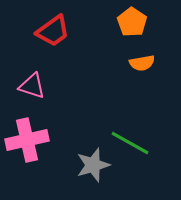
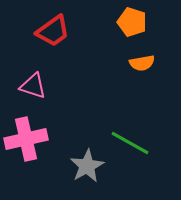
orange pentagon: rotated 16 degrees counterclockwise
pink triangle: moved 1 px right
pink cross: moved 1 px left, 1 px up
gray star: moved 6 px left, 1 px down; rotated 12 degrees counterclockwise
